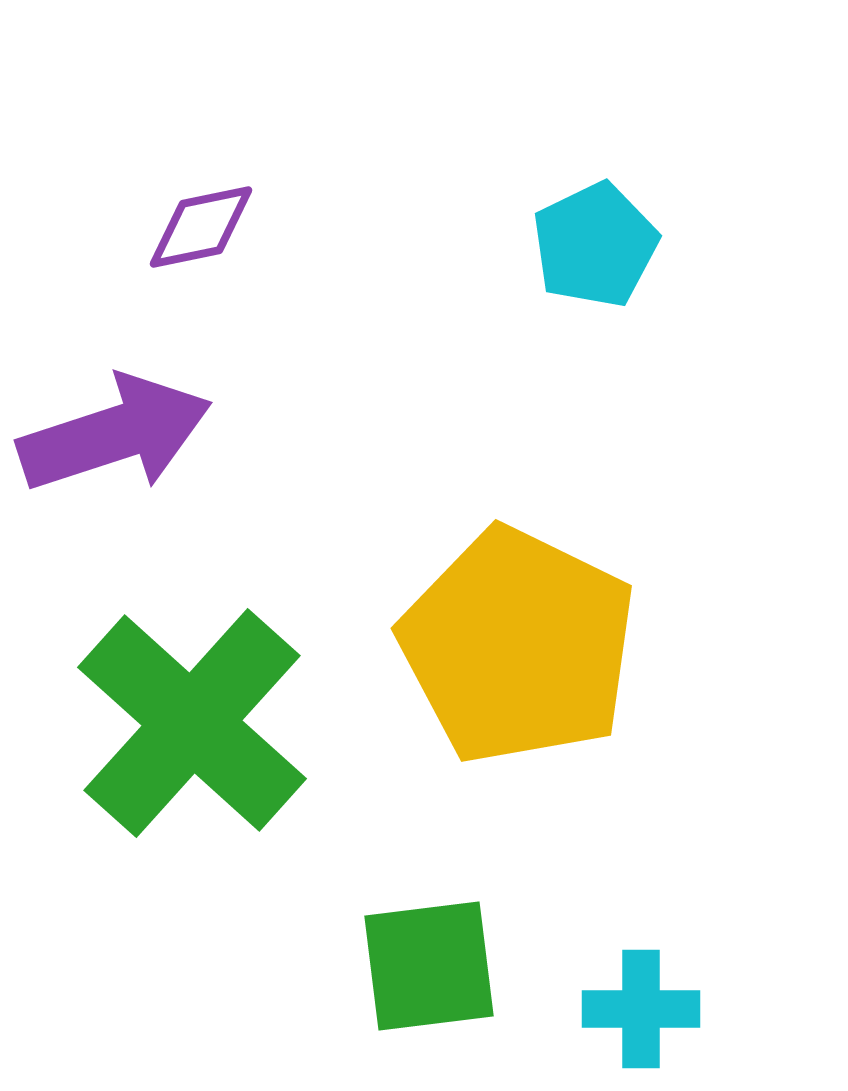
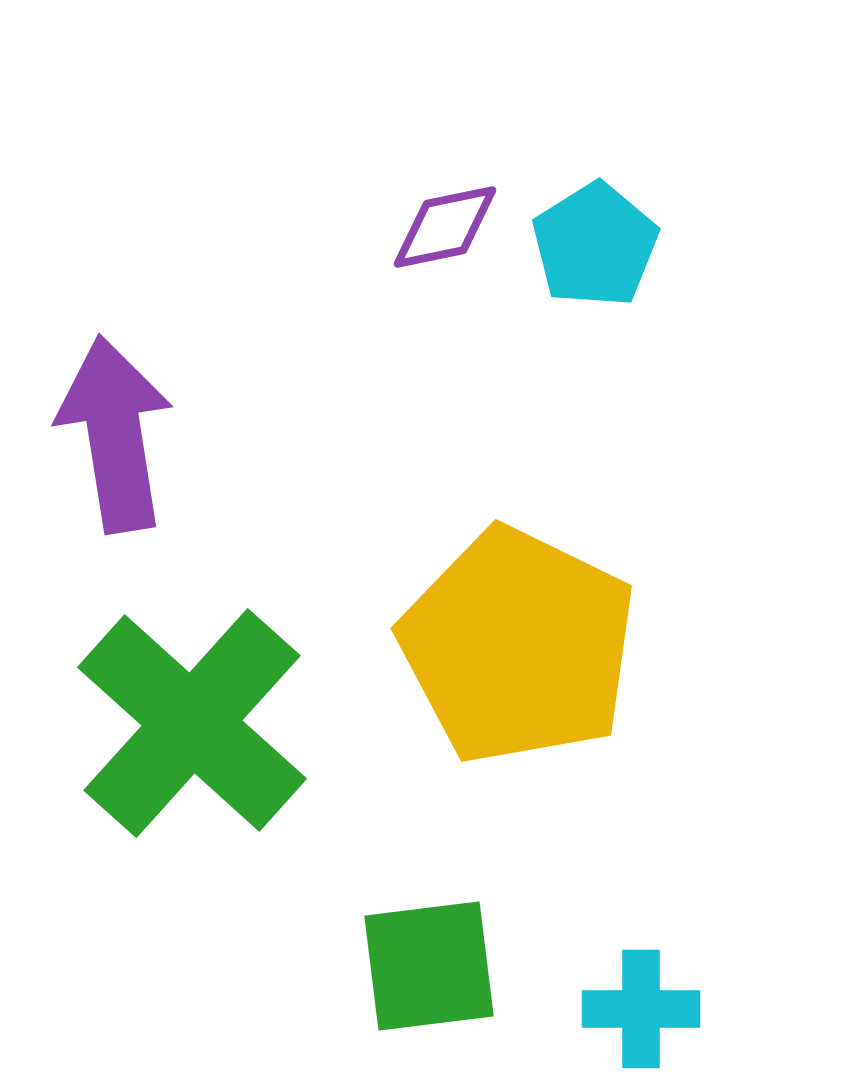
purple diamond: moved 244 px right
cyan pentagon: rotated 6 degrees counterclockwise
purple arrow: rotated 81 degrees counterclockwise
